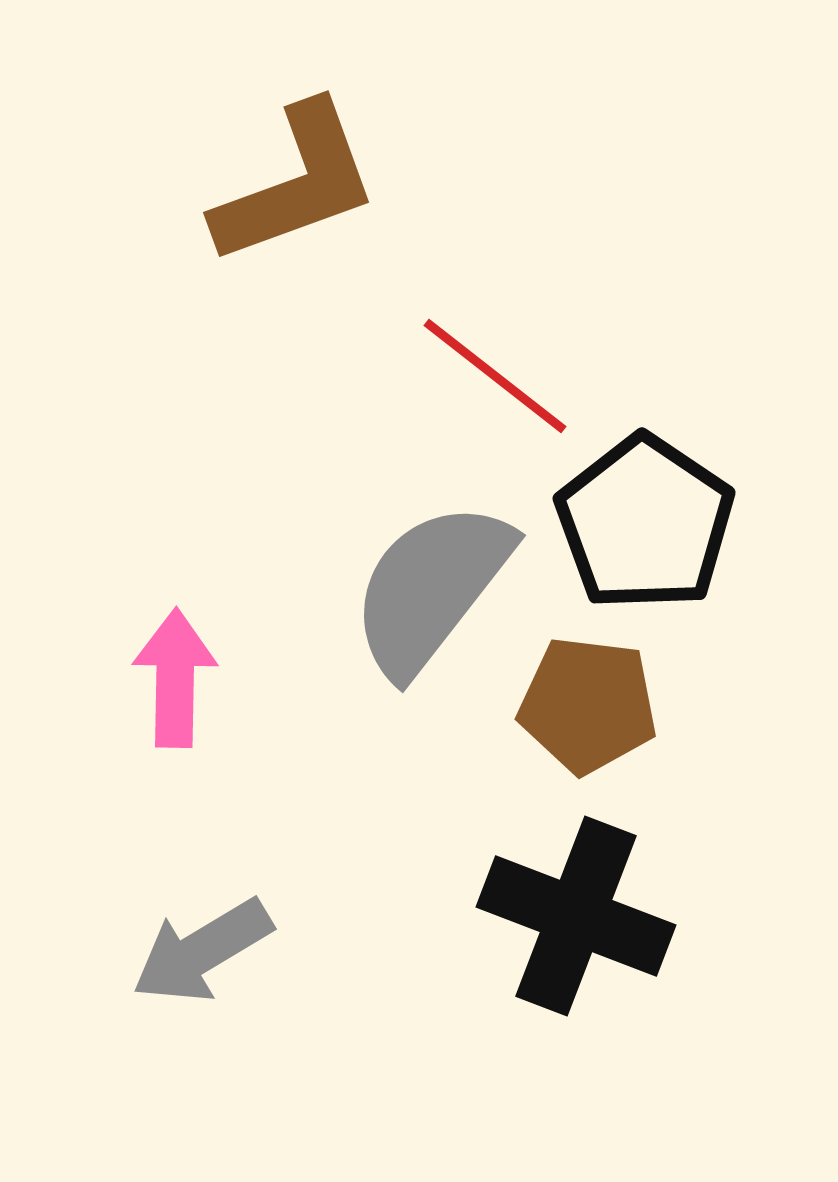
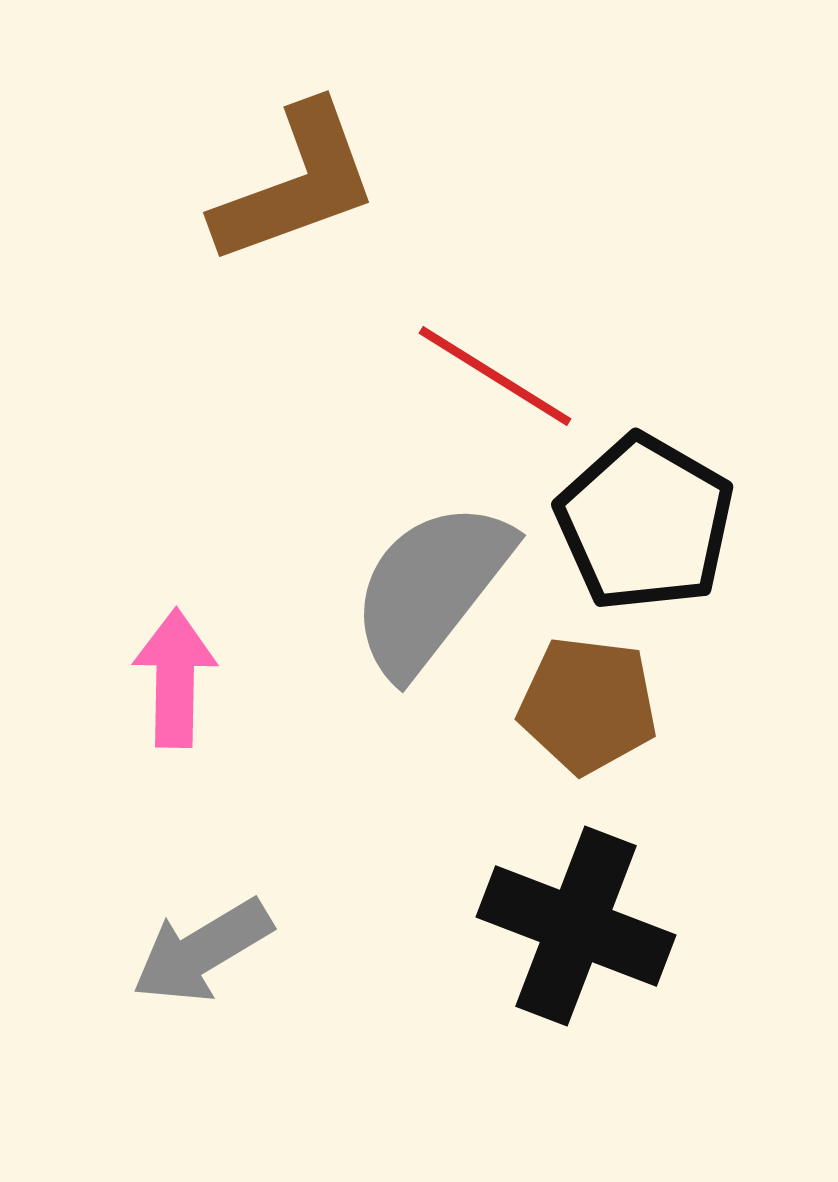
red line: rotated 6 degrees counterclockwise
black pentagon: rotated 4 degrees counterclockwise
black cross: moved 10 px down
